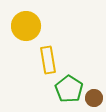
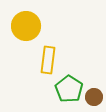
yellow rectangle: rotated 16 degrees clockwise
brown circle: moved 1 px up
